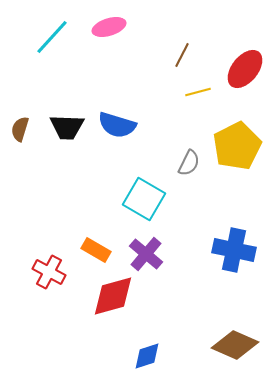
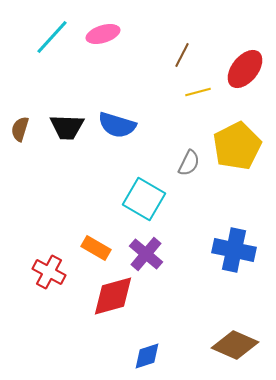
pink ellipse: moved 6 px left, 7 px down
orange rectangle: moved 2 px up
